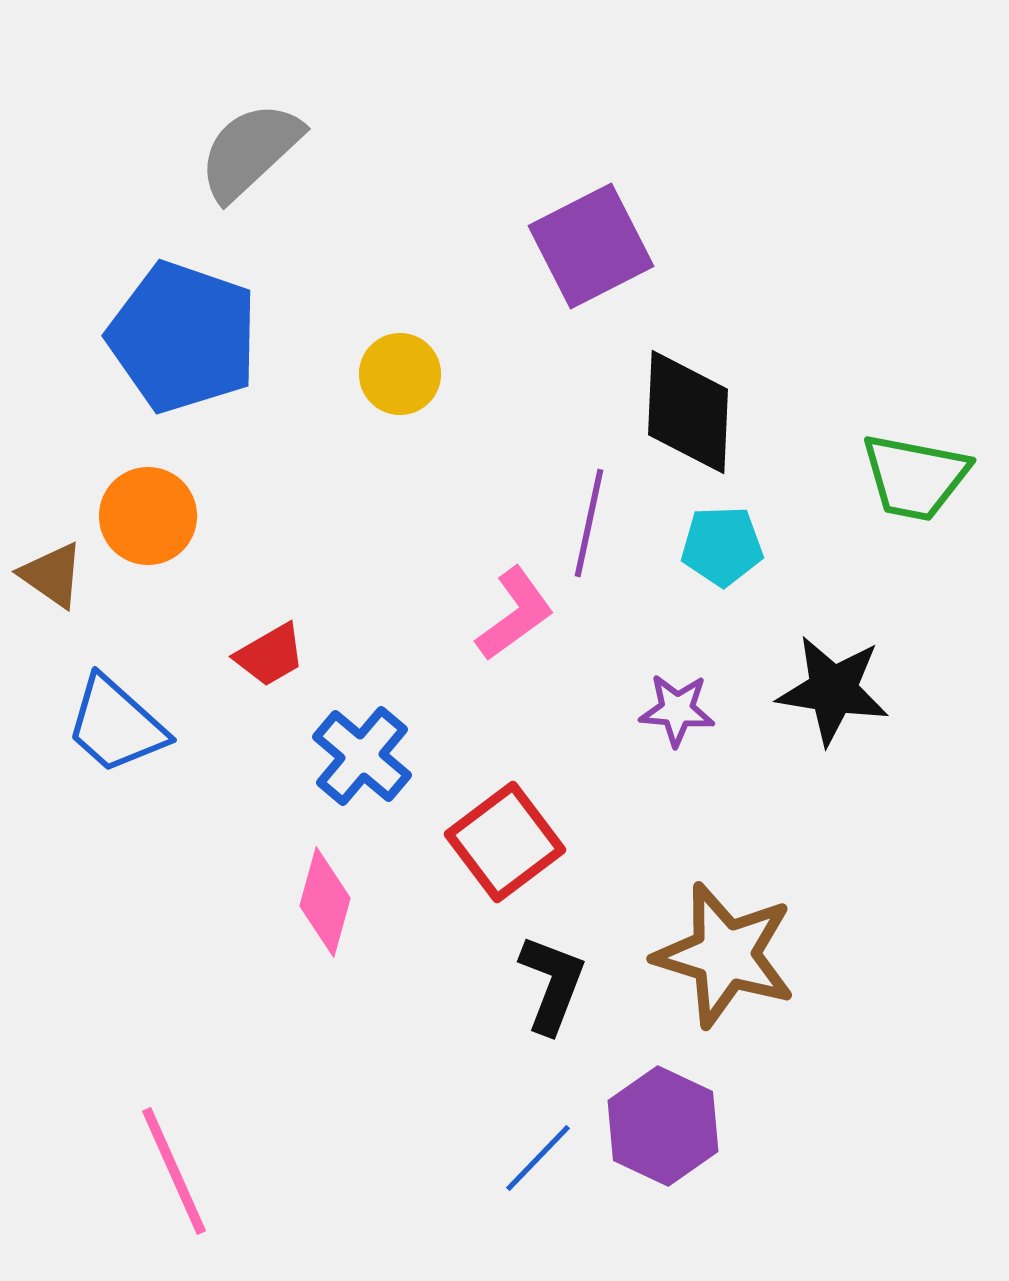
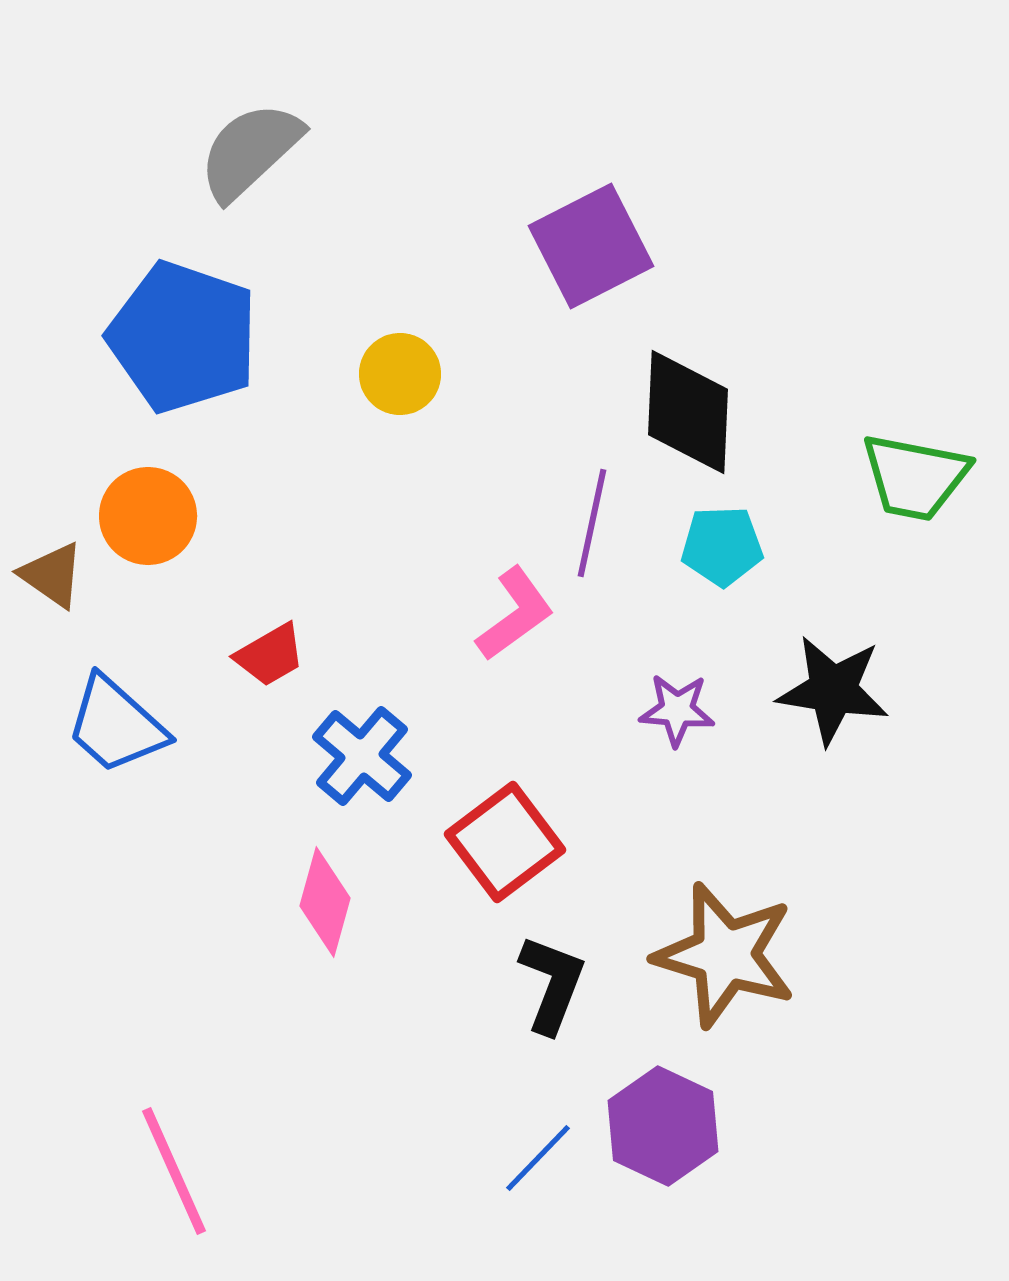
purple line: moved 3 px right
